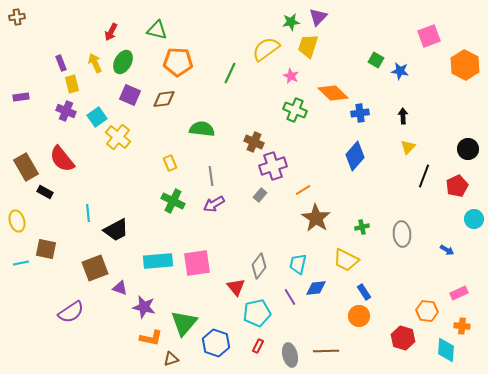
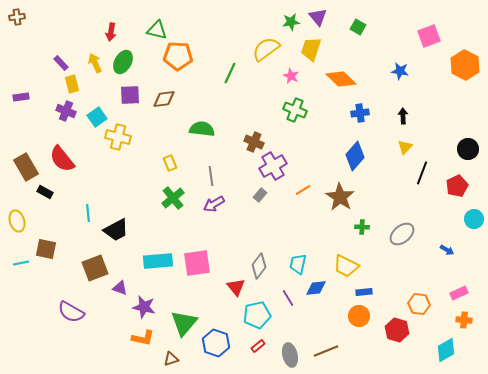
purple triangle at (318, 17): rotated 24 degrees counterclockwise
red arrow at (111, 32): rotated 18 degrees counterclockwise
yellow trapezoid at (308, 46): moved 3 px right, 3 px down
green square at (376, 60): moved 18 px left, 33 px up
orange pentagon at (178, 62): moved 6 px up
purple rectangle at (61, 63): rotated 21 degrees counterclockwise
orange diamond at (333, 93): moved 8 px right, 14 px up
purple square at (130, 95): rotated 25 degrees counterclockwise
yellow cross at (118, 137): rotated 25 degrees counterclockwise
yellow triangle at (408, 147): moved 3 px left
purple cross at (273, 166): rotated 12 degrees counterclockwise
black line at (424, 176): moved 2 px left, 3 px up
green cross at (173, 201): moved 3 px up; rotated 25 degrees clockwise
brown star at (316, 218): moved 24 px right, 21 px up
green cross at (362, 227): rotated 16 degrees clockwise
gray ellipse at (402, 234): rotated 55 degrees clockwise
yellow trapezoid at (346, 260): moved 6 px down
blue rectangle at (364, 292): rotated 63 degrees counterclockwise
purple line at (290, 297): moved 2 px left, 1 px down
orange hexagon at (427, 311): moved 8 px left, 7 px up
purple semicircle at (71, 312): rotated 64 degrees clockwise
cyan pentagon at (257, 313): moved 2 px down
orange cross at (462, 326): moved 2 px right, 6 px up
orange L-shape at (151, 338): moved 8 px left
red hexagon at (403, 338): moved 6 px left, 8 px up
red rectangle at (258, 346): rotated 24 degrees clockwise
cyan diamond at (446, 350): rotated 55 degrees clockwise
brown line at (326, 351): rotated 20 degrees counterclockwise
